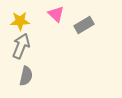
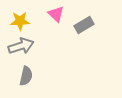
gray arrow: rotated 50 degrees clockwise
